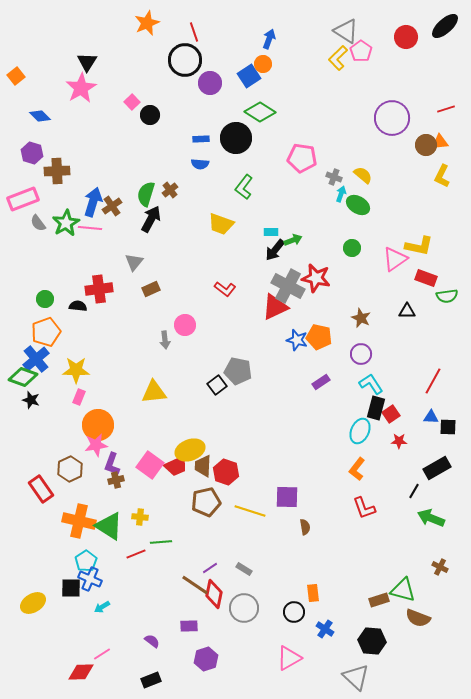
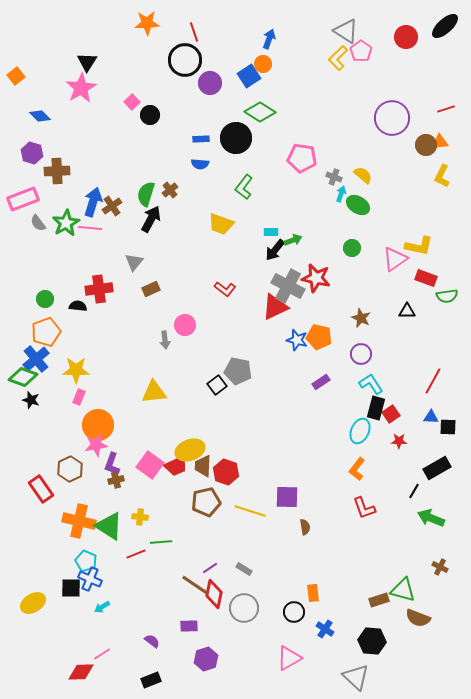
orange star at (147, 23): rotated 20 degrees clockwise
cyan pentagon at (86, 561): rotated 15 degrees counterclockwise
